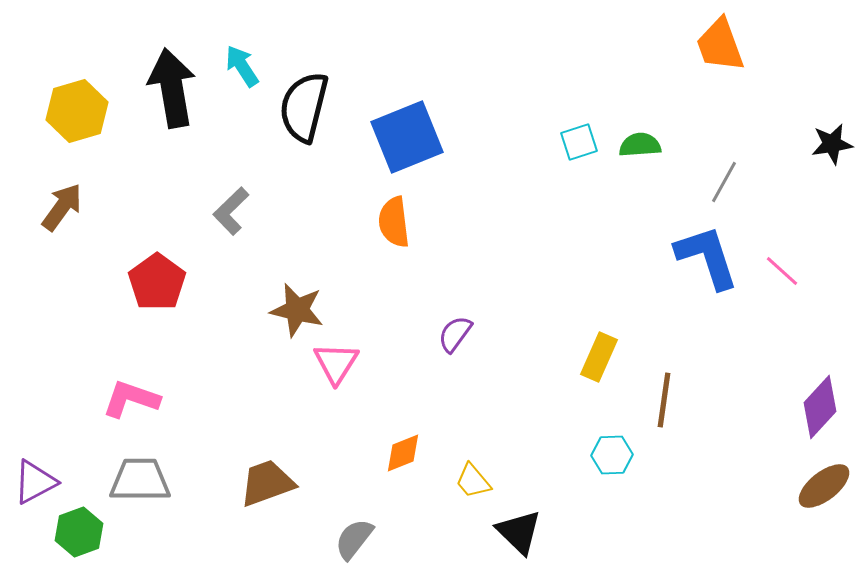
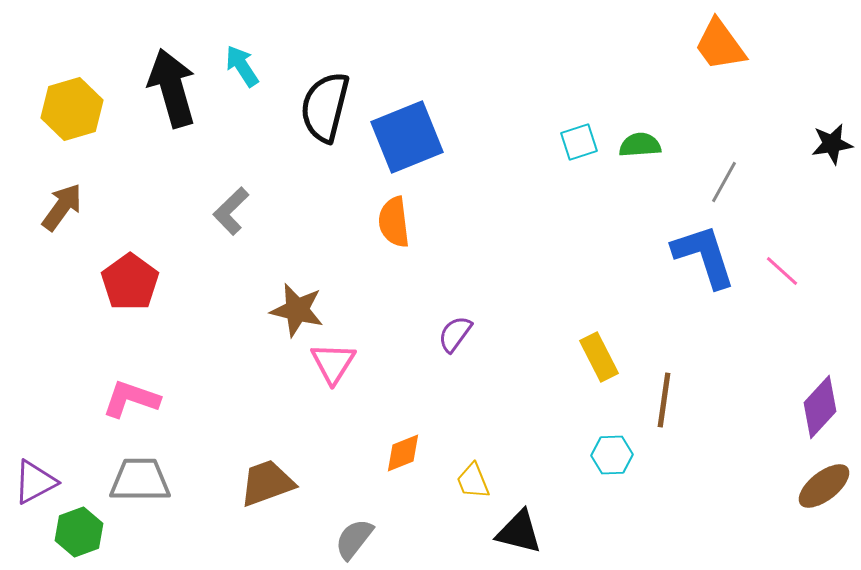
orange trapezoid: rotated 16 degrees counterclockwise
black arrow: rotated 6 degrees counterclockwise
black semicircle: moved 21 px right
yellow hexagon: moved 5 px left, 2 px up
blue L-shape: moved 3 px left, 1 px up
red pentagon: moved 27 px left
yellow rectangle: rotated 51 degrees counterclockwise
pink triangle: moved 3 px left
yellow trapezoid: rotated 18 degrees clockwise
black triangle: rotated 30 degrees counterclockwise
